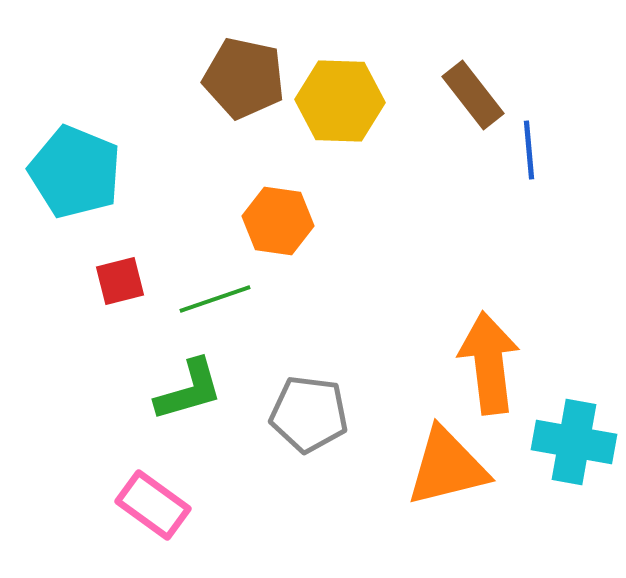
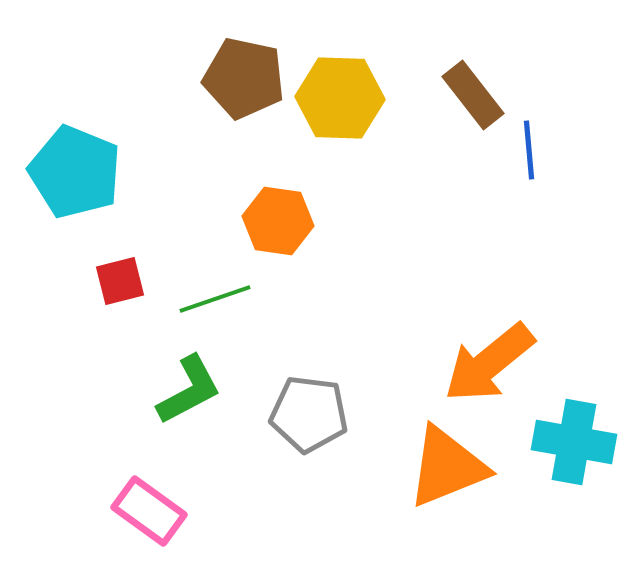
yellow hexagon: moved 3 px up
orange arrow: rotated 122 degrees counterclockwise
green L-shape: rotated 12 degrees counterclockwise
orange triangle: rotated 8 degrees counterclockwise
pink rectangle: moved 4 px left, 6 px down
